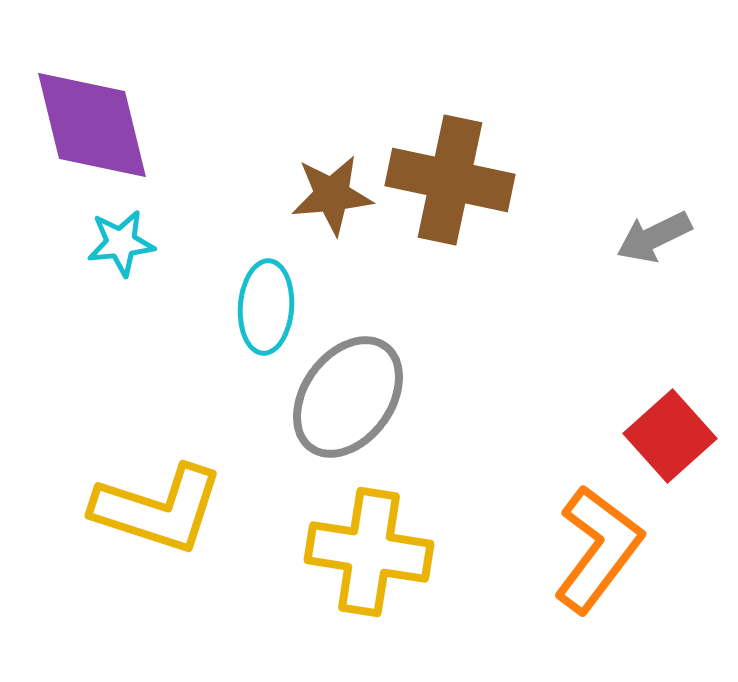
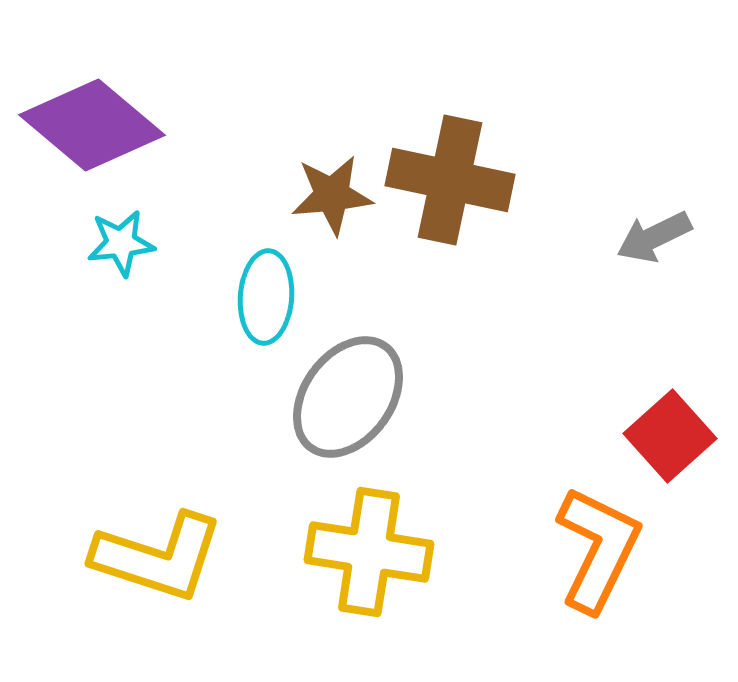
purple diamond: rotated 36 degrees counterclockwise
cyan ellipse: moved 10 px up
yellow L-shape: moved 48 px down
orange L-shape: rotated 11 degrees counterclockwise
